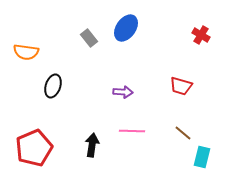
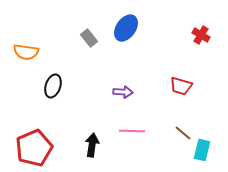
cyan rectangle: moved 7 px up
